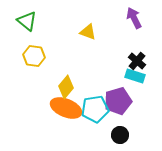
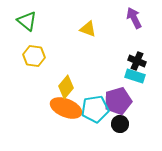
yellow triangle: moved 3 px up
black cross: rotated 18 degrees counterclockwise
black circle: moved 11 px up
